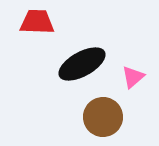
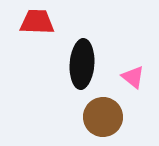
black ellipse: rotated 57 degrees counterclockwise
pink triangle: rotated 40 degrees counterclockwise
